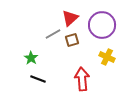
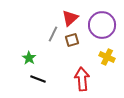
gray line: rotated 35 degrees counterclockwise
green star: moved 2 px left
